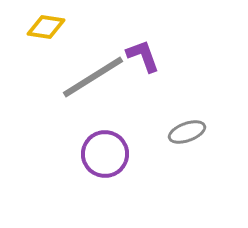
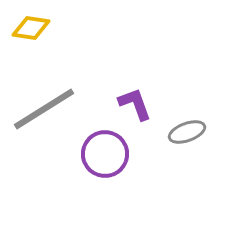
yellow diamond: moved 15 px left, 1 px down
purple L-shape: moved 8 px left, 48 px down
gray line: moved 49 px left, 32 px down
